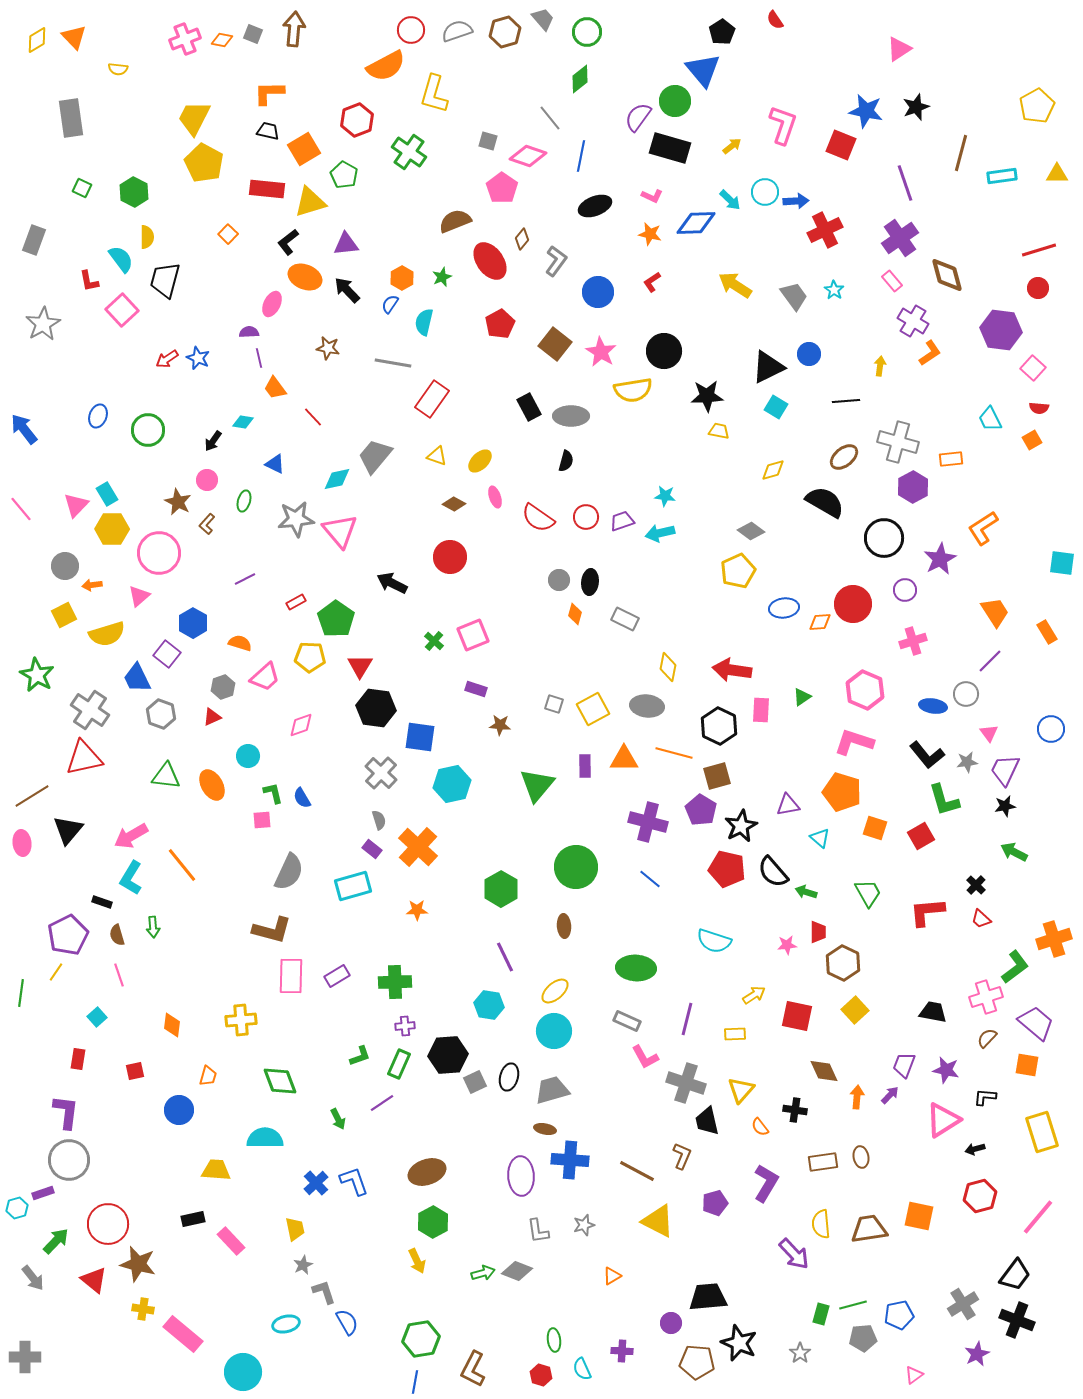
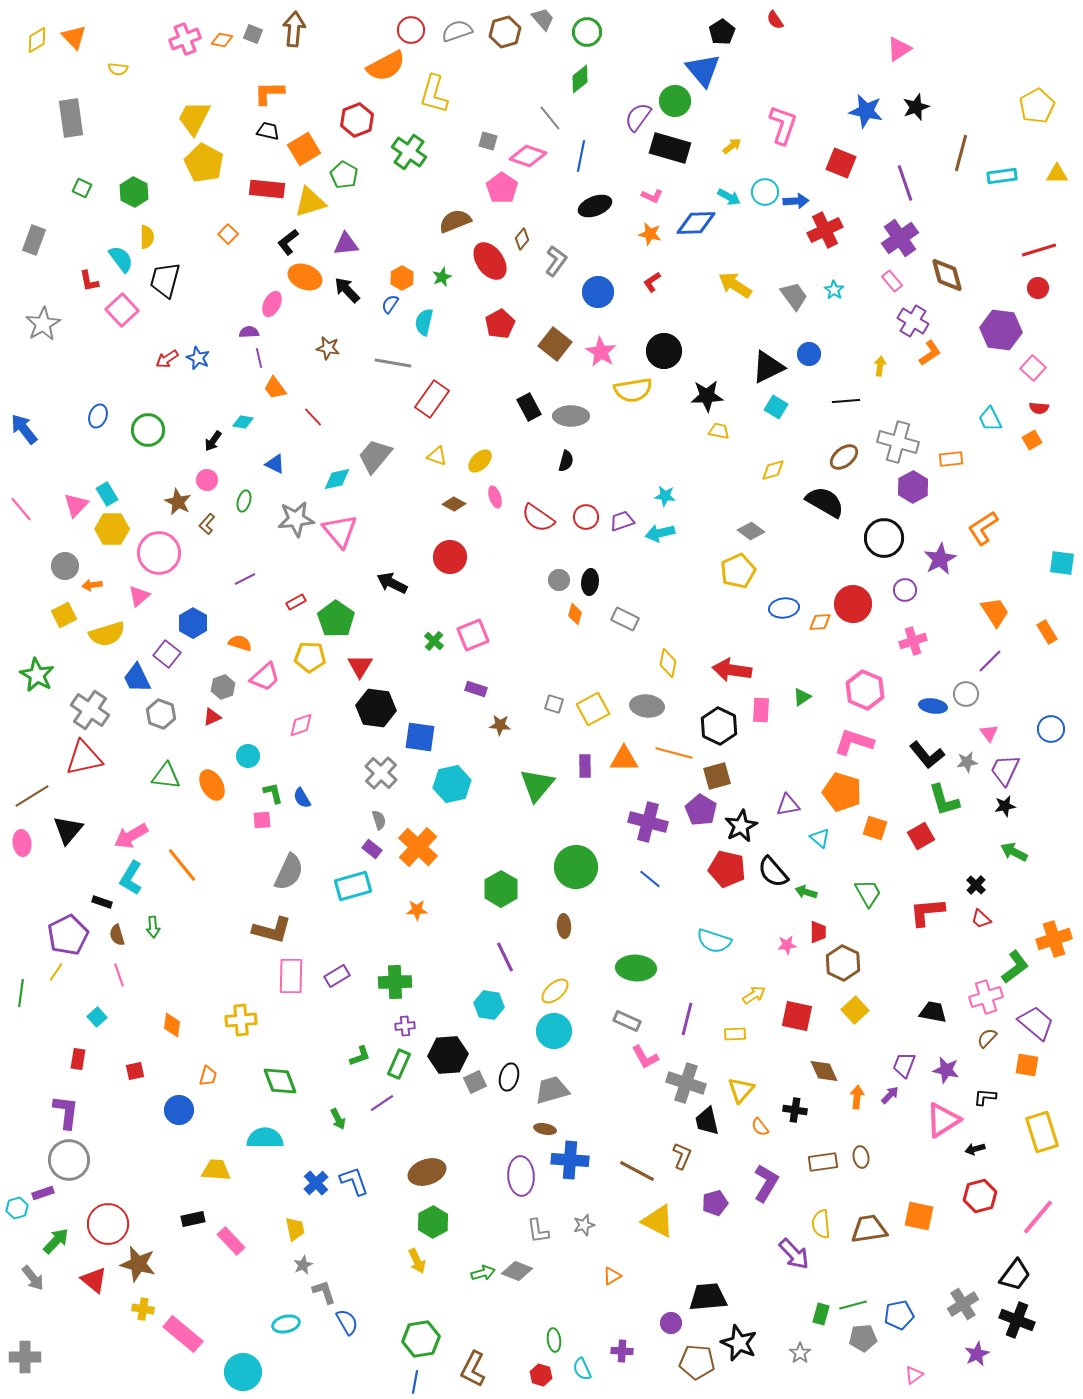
red square at (841, 145): moved 18 px down
cyan arrow at (730, 200): moved 1 px left, 3 px up; rotated 15 degrees counterclockwise
yellow diamond at (668, 667): moved 4 px up
